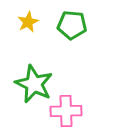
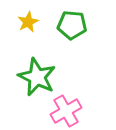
green star: moved 3 px right, 7 px up
pink cross: rotated 28 degrees counterclockwise
